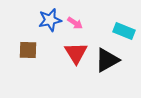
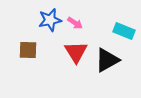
red triangle: moved 1 px up
